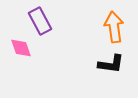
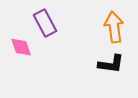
purple rectangle: moved 5 px right, 2 px down
pink diamond: moved 1 px up
